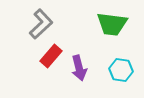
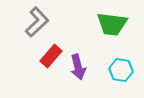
gray L-shape: moved 4 px left, 2 px up
purple arrow: moved 1 px left, 1 px up
